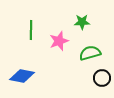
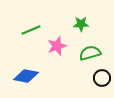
green star: moved 1 px left, 2 px down
green line: rotated 66 degrees clockwise
pink star: moved 2 px left, 5 px down
blue diamond: moved 4 px right
